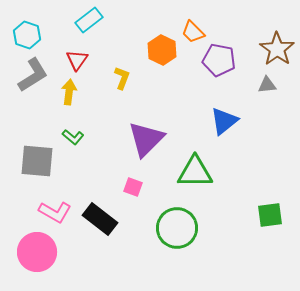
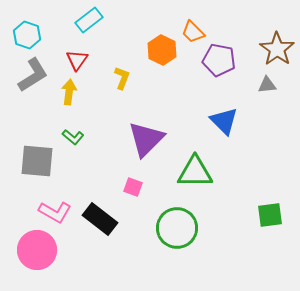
blue triangle: rotated 36 degrees counterclockwise
pink circle: moved 2 px up
